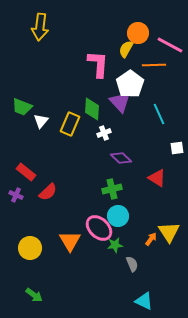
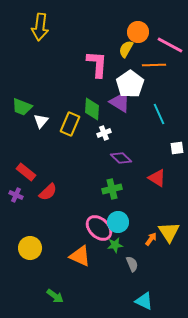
orange circle: moved 1 px up
pink L-shape: moved 1 px left
purple triangle: rotated 15 degrees counterclockwise
cyan circle: moved 6 px down
orange triangle: moved 10 px right, 15 px down; rotated 35 degrees counterclockwise
green arrow: moved 21 px right, 1 px down
